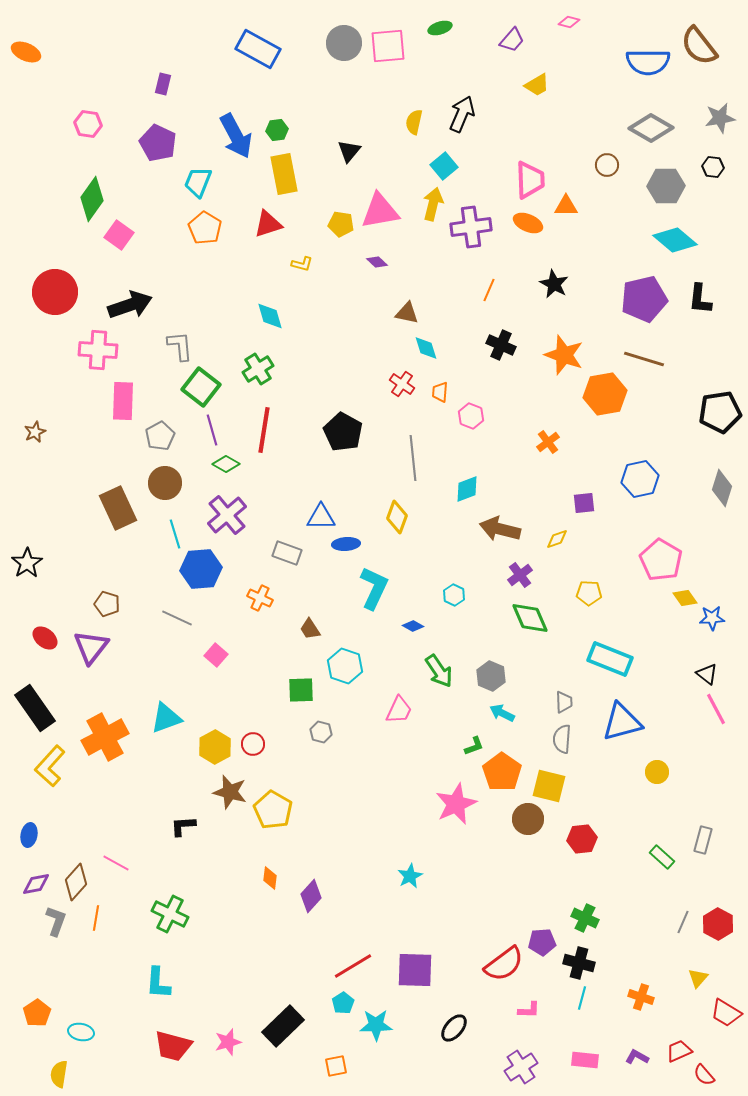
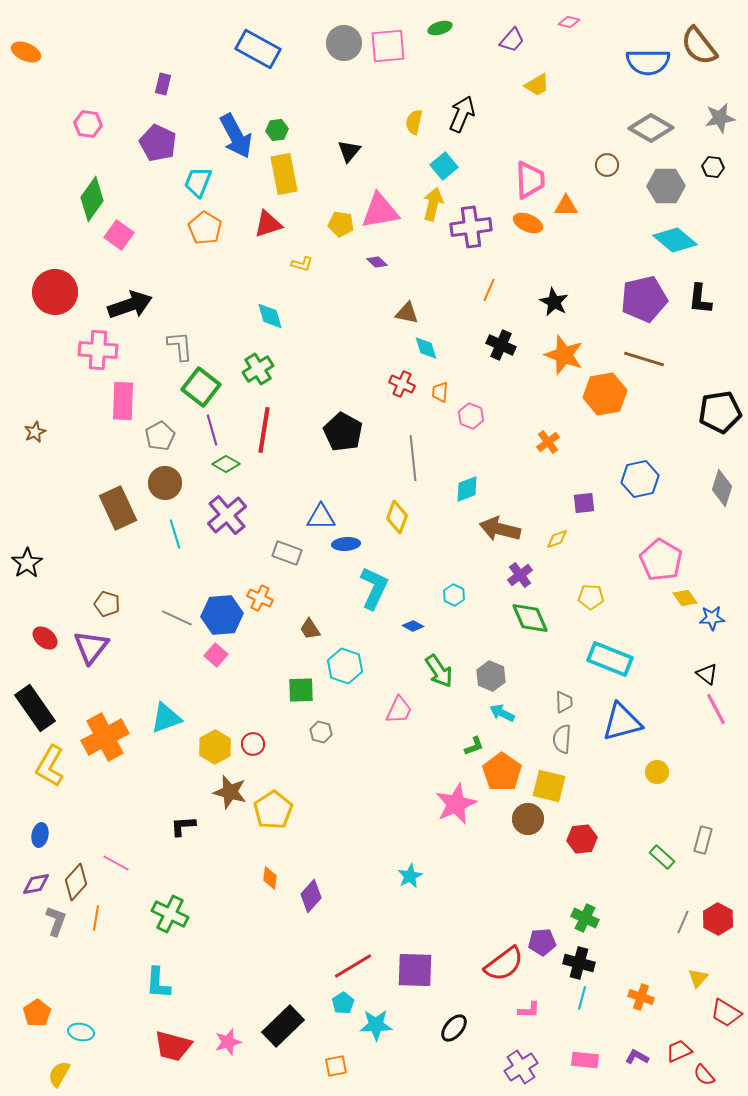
black star at (554, 284): moved 18 px down
red cross at (402, 384): rotated 10 degrees counterclockwise
blue hexagon at (201, 569): moved 21 px right, 46 px down
yellow pentagon at (589, 593): moved 2 px right, 4 px down
yellow L-shape at (50, 766): rotated 12 degrees counterclockwise
yellow pentagon at (273, 810): rotated 9 degrees clockwise
blue ellipse at (29, 835): moved 11 px right
red hexagon at (718, 924): moved 5 px up
yellow semicircle at (59, 1074): rotated 20 degrees clockwise
